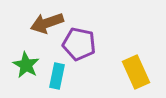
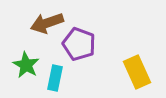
purple pentagon: rotated 8 degrees clockwise
yellow rectangle: moved 1 px right
cyan rectangle: moved 2 px left, 2 px down
